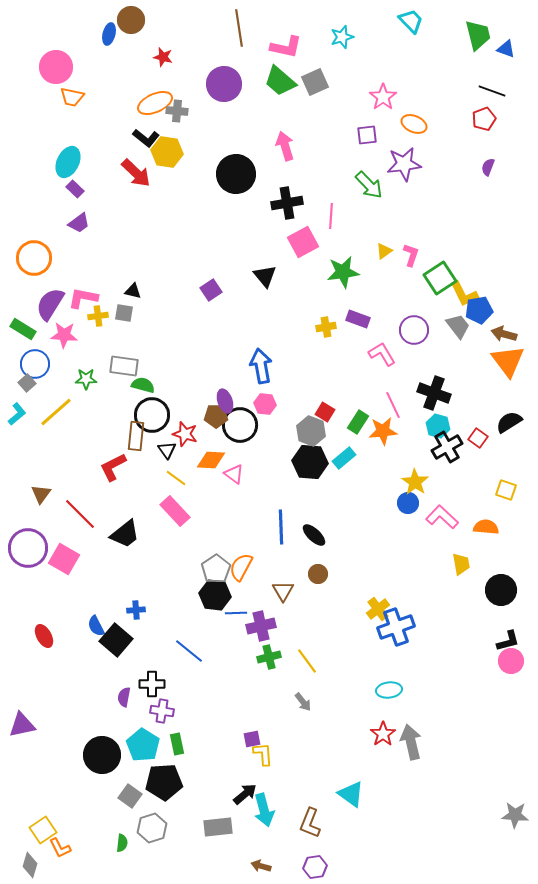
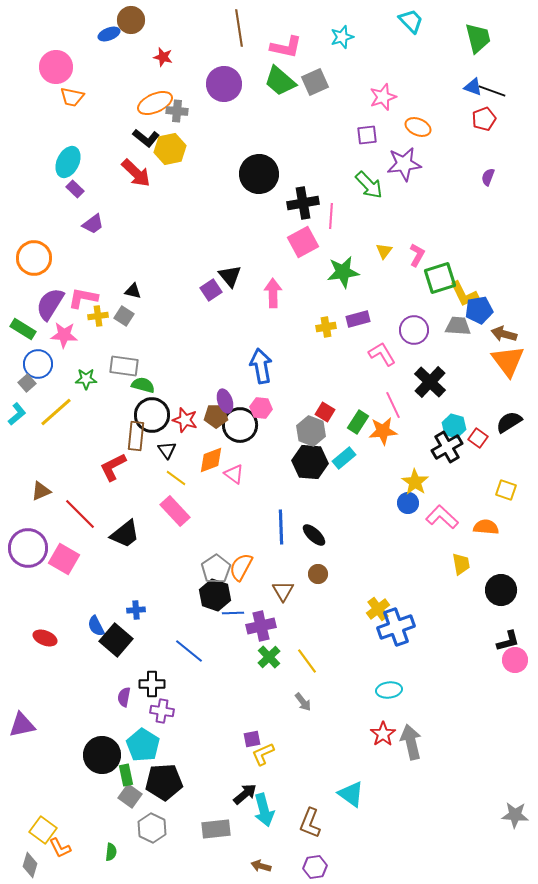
blue ellipse at (109, 34): rotated 55 degrees clockwise
green trapezoid at (478, 35): moved 3 px down
blue triangle at (506, 49): moved 33 px left, 38 px down
pink star at (383, 97): rotated 16 degrees clockwise
orange ellipse at (414, 124): moved 4 px right, 3 px down
pink arrow at (285, 146): moved 12 px left, 147 px down; rotated 16 degrees clockwise
yellow hexagon at (167, 152): moved 3 px right, 3 px up; rotated 20 degrees counterclockwise
purple semicircle at (488, 167): moved 10 px down
black circle at (236, 174): moved 23 px right
black cross at (287, 203): moved 16 px right
purple trapezoid at (79, 223): moved 14 px right, 1 px down
yellow triangle at (384, 251): rotated 18 degrees counterclockwise
pink L-shape at (411, 255): moved 6 px right; rotated 10 degrees clockwise
black triangle at (265, 276): moved 35 px left
green square at (440, 278): rotated 16 degrees clockwise
gray square at (124, 313): moved 3 px down; rotated 24 degrees clockwise
purple rectangle at (358, 319): rotated 35 degrees counterclockwise
gray trapezoid at (458, 326): rotated 48 degrees counterclockwise
blue circle at (35, 364): moved 3 px right
black cross at (434, 393): moved 4 px left, 11 px up; rotated 24 degrees clockwise
pink hexagon at (265, 404): moved 4 px left, 4 px down
cyan hexagon at (438, 426): moved 16 px right
red star at (185, 434): moved 14 px up
orange diamond at (211, 460): rotated 24 degrees counterclockwise
brown triangle at (41, 494): moved 3 px up; rotated 30 degrees clockwise
black hexagon at (215, 595): rotated 12 degrees clockwise
blue line at (236, 613): moved 3 px left
red ellipse at (44, 636): moved 1 px right, 2 px down; rotated 40 degrees counterclockwise
green cross at (269, 657): rotated 30 degrees counterclockwise
pink circle at (511, 661): moved 4 px right, 1 px up
green rectangle at (177, 744): moved 51 px left, 31 px down
yellow L-shape at (263, 754): rotated 110 degrees counterclockwise
gray rectangle at (218, 827): moved 2 px left, 2 px down
gray hexagon at (152, 828): rotated 16 degrees counterclockwise
yellow square at (43, 830): rotated 20 degrees counterclockwise
green semicircle at (122, 843): moved 11 px left, 9 px down
